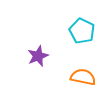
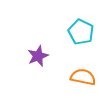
cyan pentagon: moved 1 px left, 1 px down
